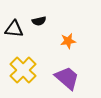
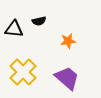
yellow cross: moved 2 px down
